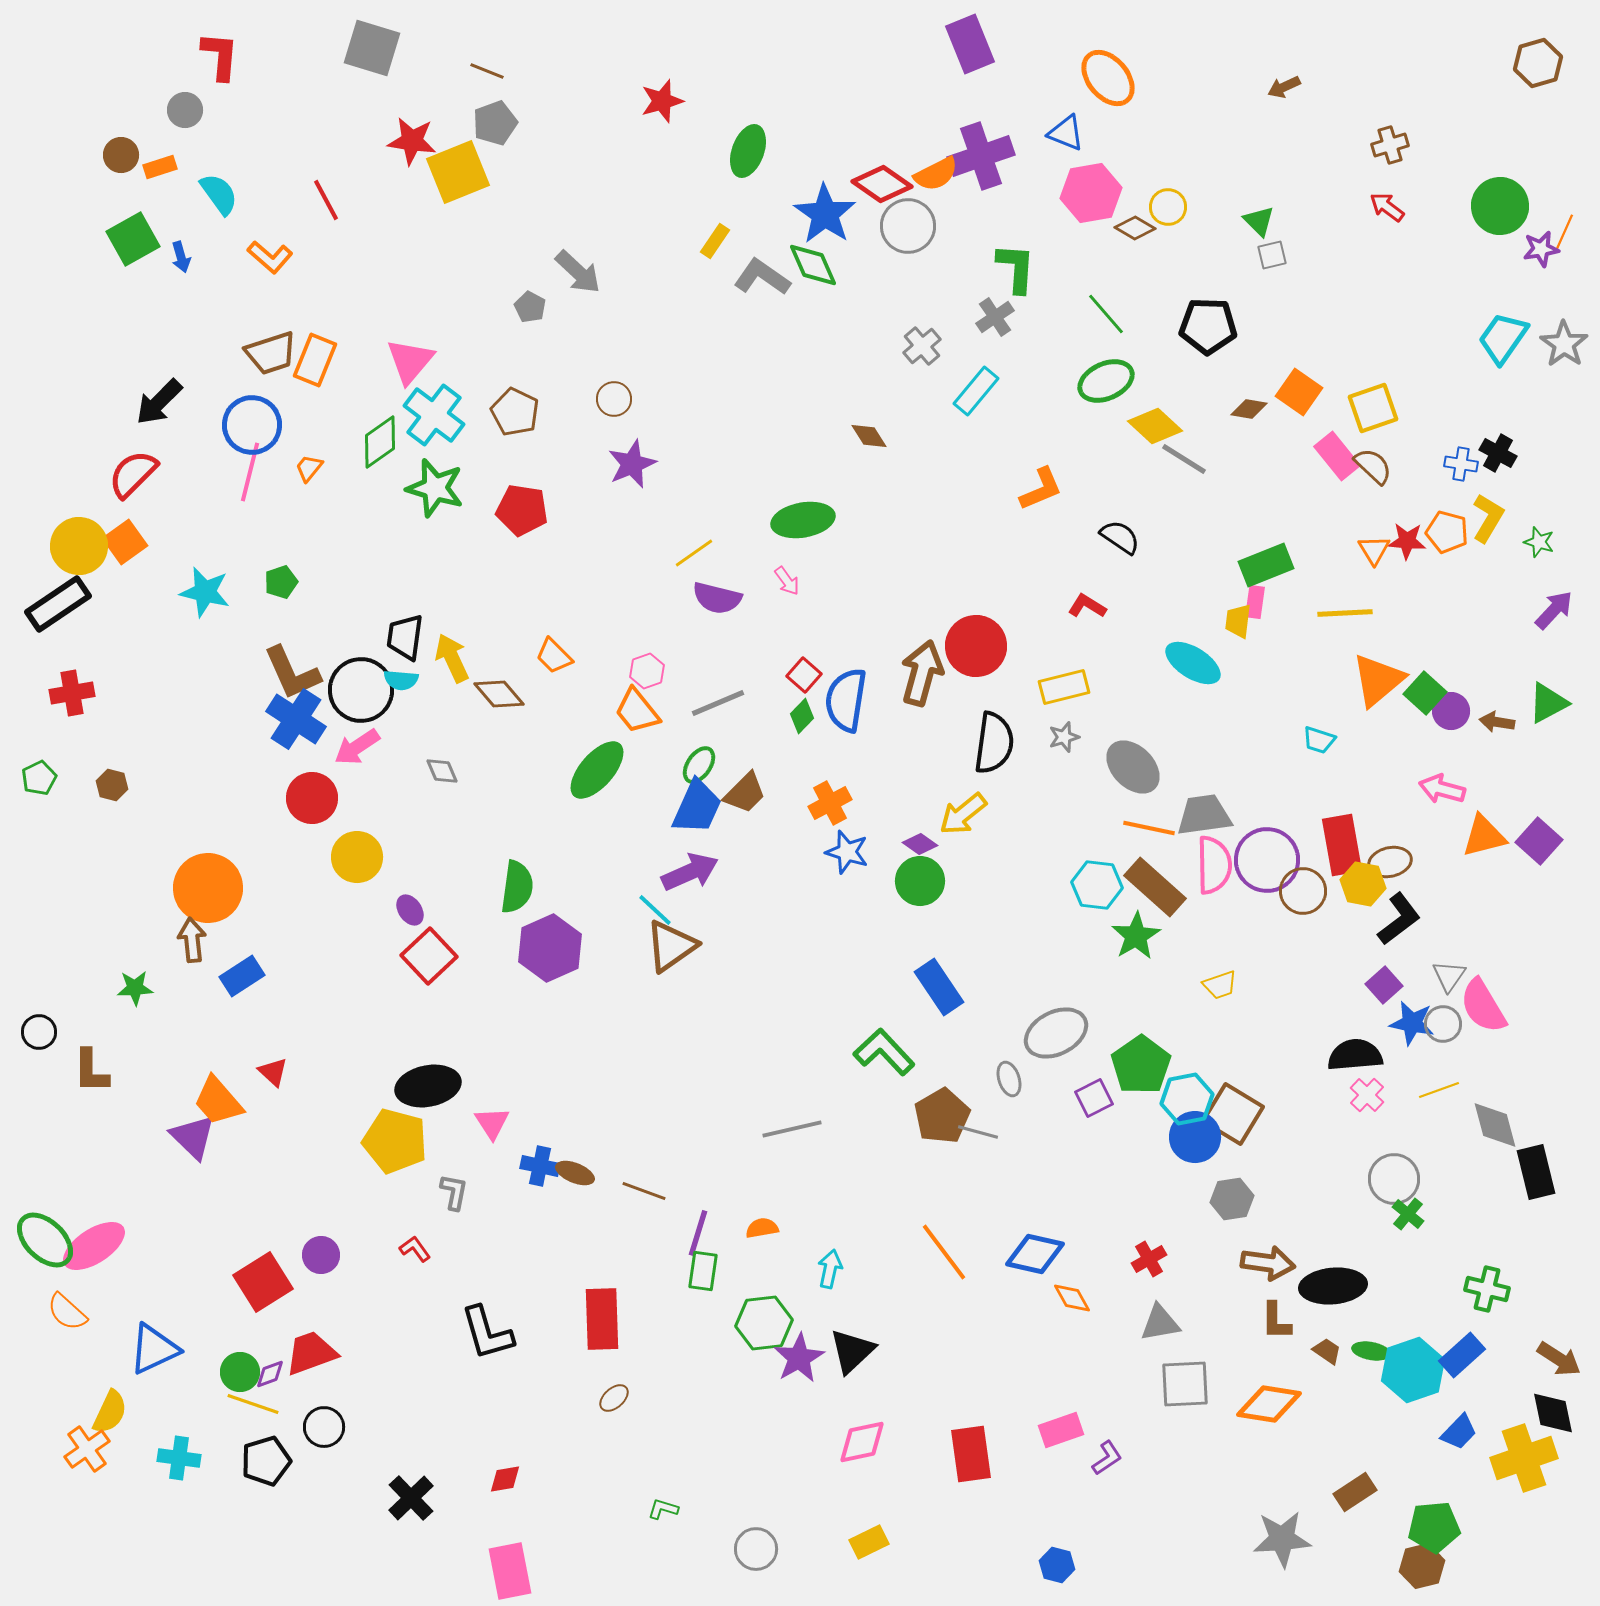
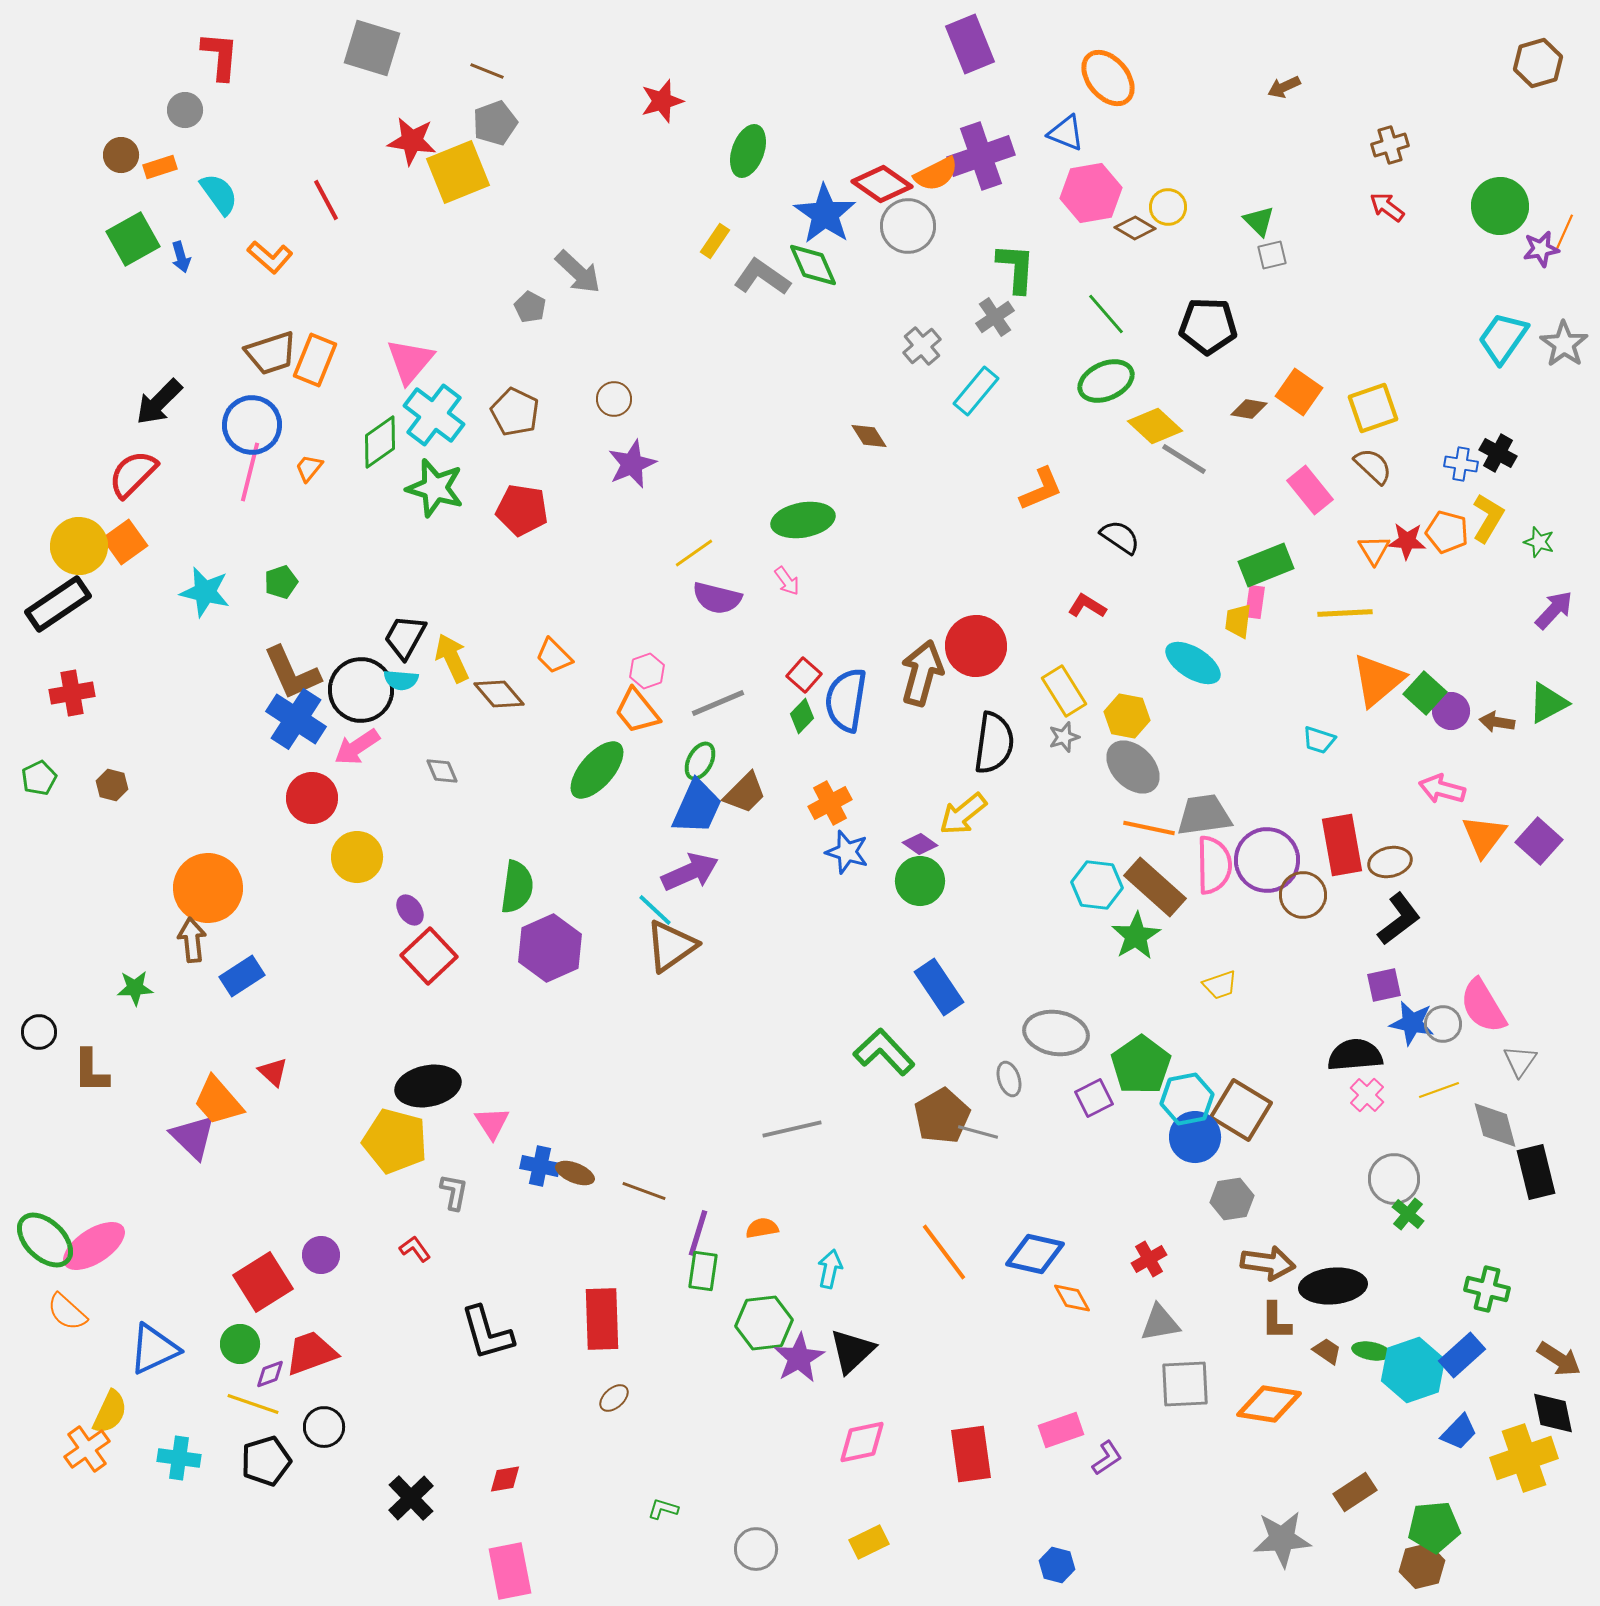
pink rectangle at (1337, 456): moved 27 px left, 34 px down
black trapezoid at (405, 637): rotated 21 degrees clockwise
yellow rectangle at (1064, 687): moved 4 px down; rotated 72 degrees clockwise
green ellipse at (699, 765): moved 1 px right, 4 px up; rotated 6 degrees counterclockwise
orange triangle at (1484, 836): rotated 39 degrees counterclockwise
yellow hexagon at (1363, 884): moved 236 px left, 168 px up
brown circle at (1303, 891): moved 4 px down
gray triangle at (1449, 976): moved 71 px right, 85 px down
purple square at (1384, 985): rotated 30 degrees clockwise
gray ellipse at (1056, 1033): rotated 36 degrees clockwise
brown square at (1233, 1114): moved 8 px right, 4 px up
green circle at (240, 1372): moved 28 px up
